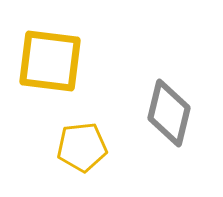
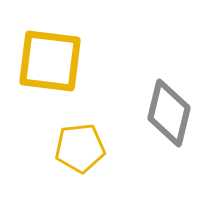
yellow pentagon: moved 2 px left, 1 px down
